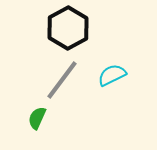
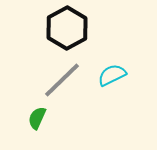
black hexagon: moved 1 px left
gray line: rotated 9 degrees clockwise
